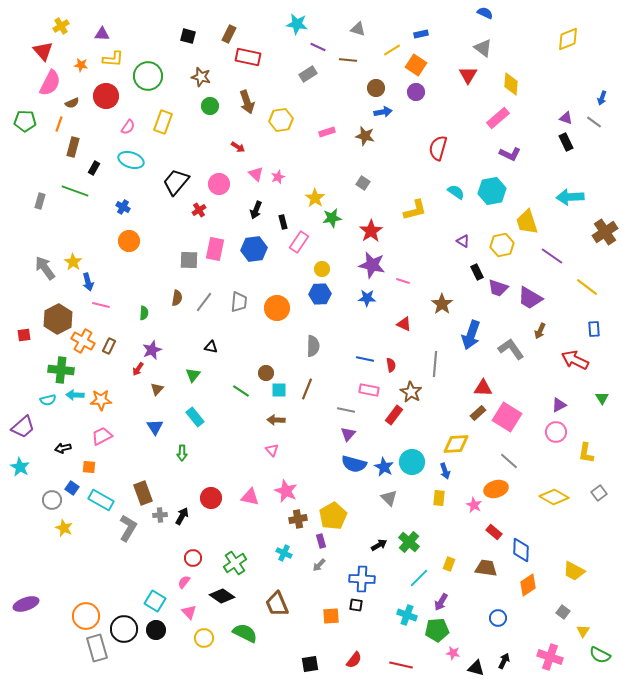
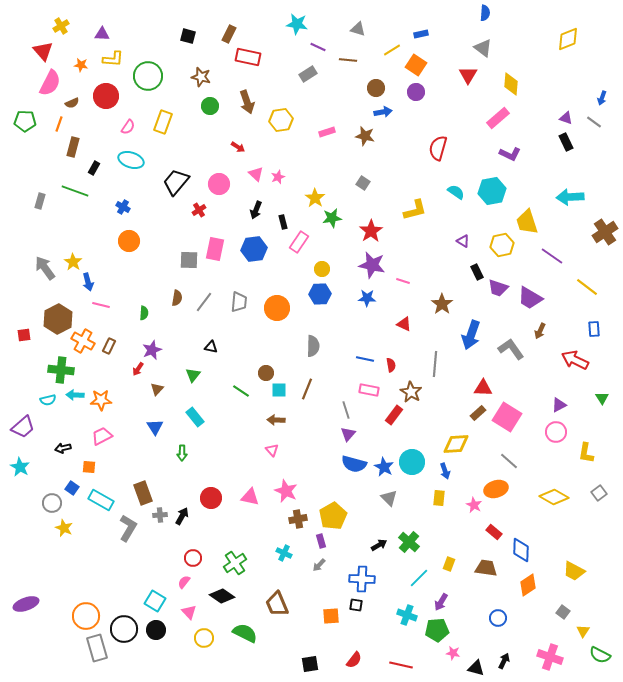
blue semicircle at (485, 13): rotated 70 degrees clockwise
gray line at (346, 410): rotated 60 degrees clockwise
gray circle at (52, 500): moved 3 px down
